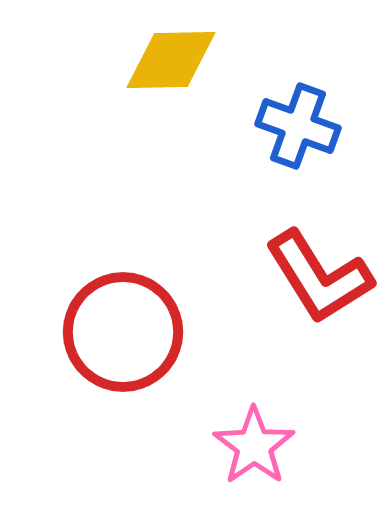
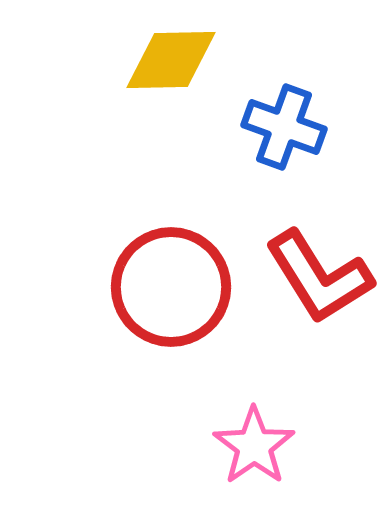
blue cross: moved 14 px left, 1 px down
red circle: moved 48 px right, 45 px up
